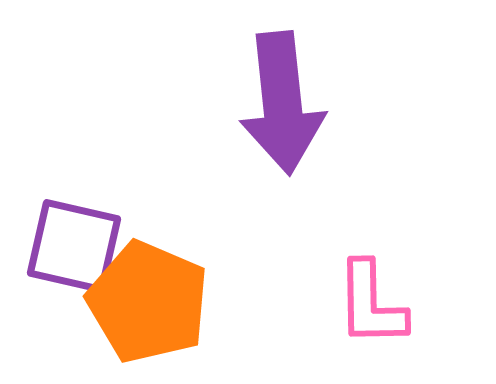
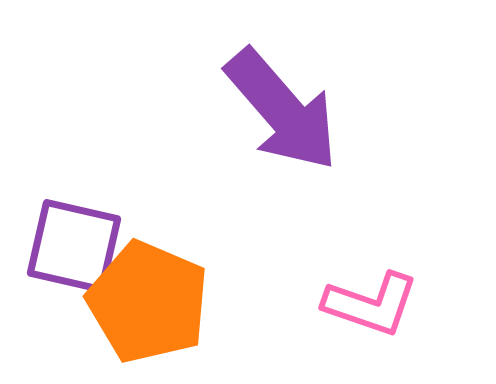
purple arrow: moved 7 px down; rotated 35 degrees counterclockwise
pink L-shape: rotated 70 degrees counterclockwise
